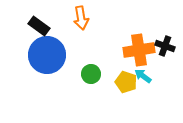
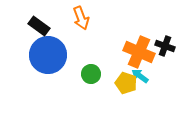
orange arrow: rotated 10 degrees counterclockwise
orange cross: moved 2 px down; rotated 32 degrees clockwise
blue circle: moved 1 px right
cyan arrow: moved 3 px left
yellow pentagon: moved 1 px down
